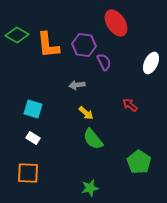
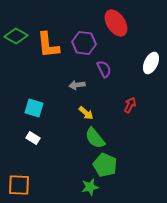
green diamond: moved 1 px left, 1 px down
purple hexagon: moved 2 px up
purple semicircle: moved 7 px down
red arrow: rotated 77 degrees clockwise
cyan square: moved 1 px right, 1 px up
green semicircle: moved 2 px right, 1 px up
green pentagon: moved 34 px left, 3 px down; rotated 10 degrees counterclockwise
orange square: moved 9 px left, 12 px down
green star: moved 1 px up
